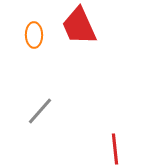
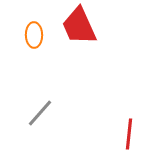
gray line: moved 2 px down
red line: moved 14 px right, 15 px up; rotated 12 degrees clockwise
